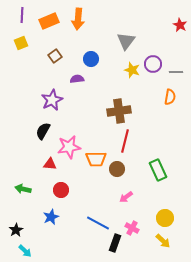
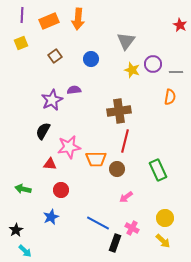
purple semicircle: moved 3 px left, 11 px down
